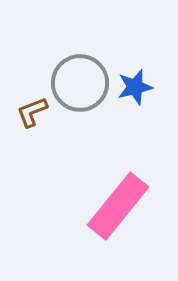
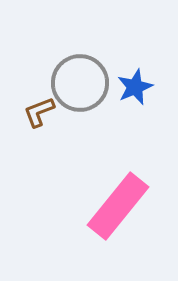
blue star: rotated 9 degrees counterclockwise
brown L-shape: moved 7 px right
